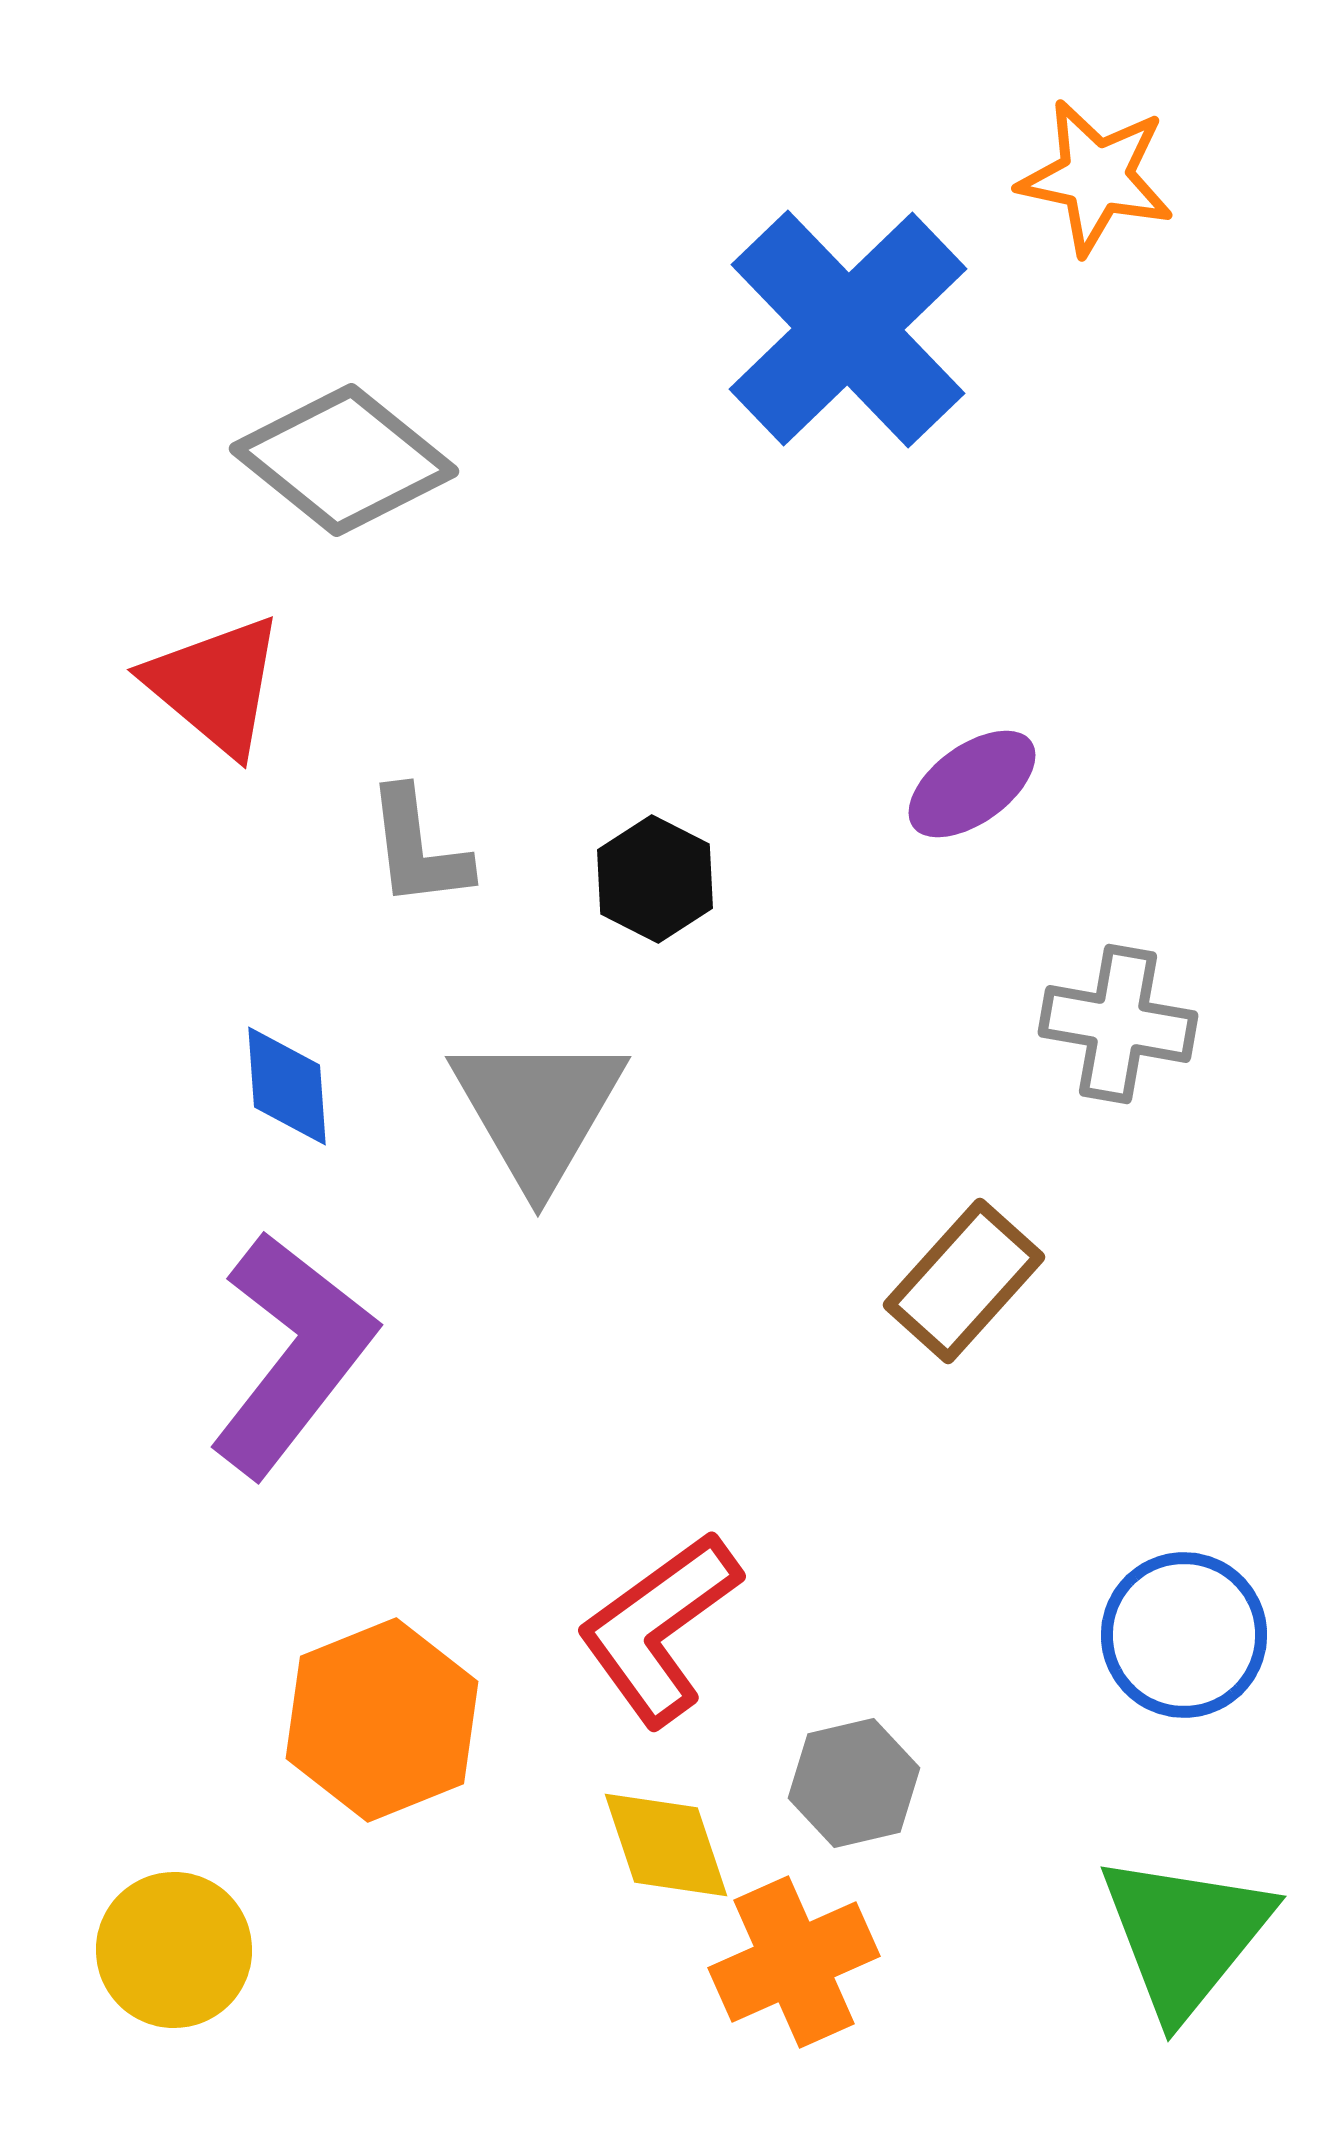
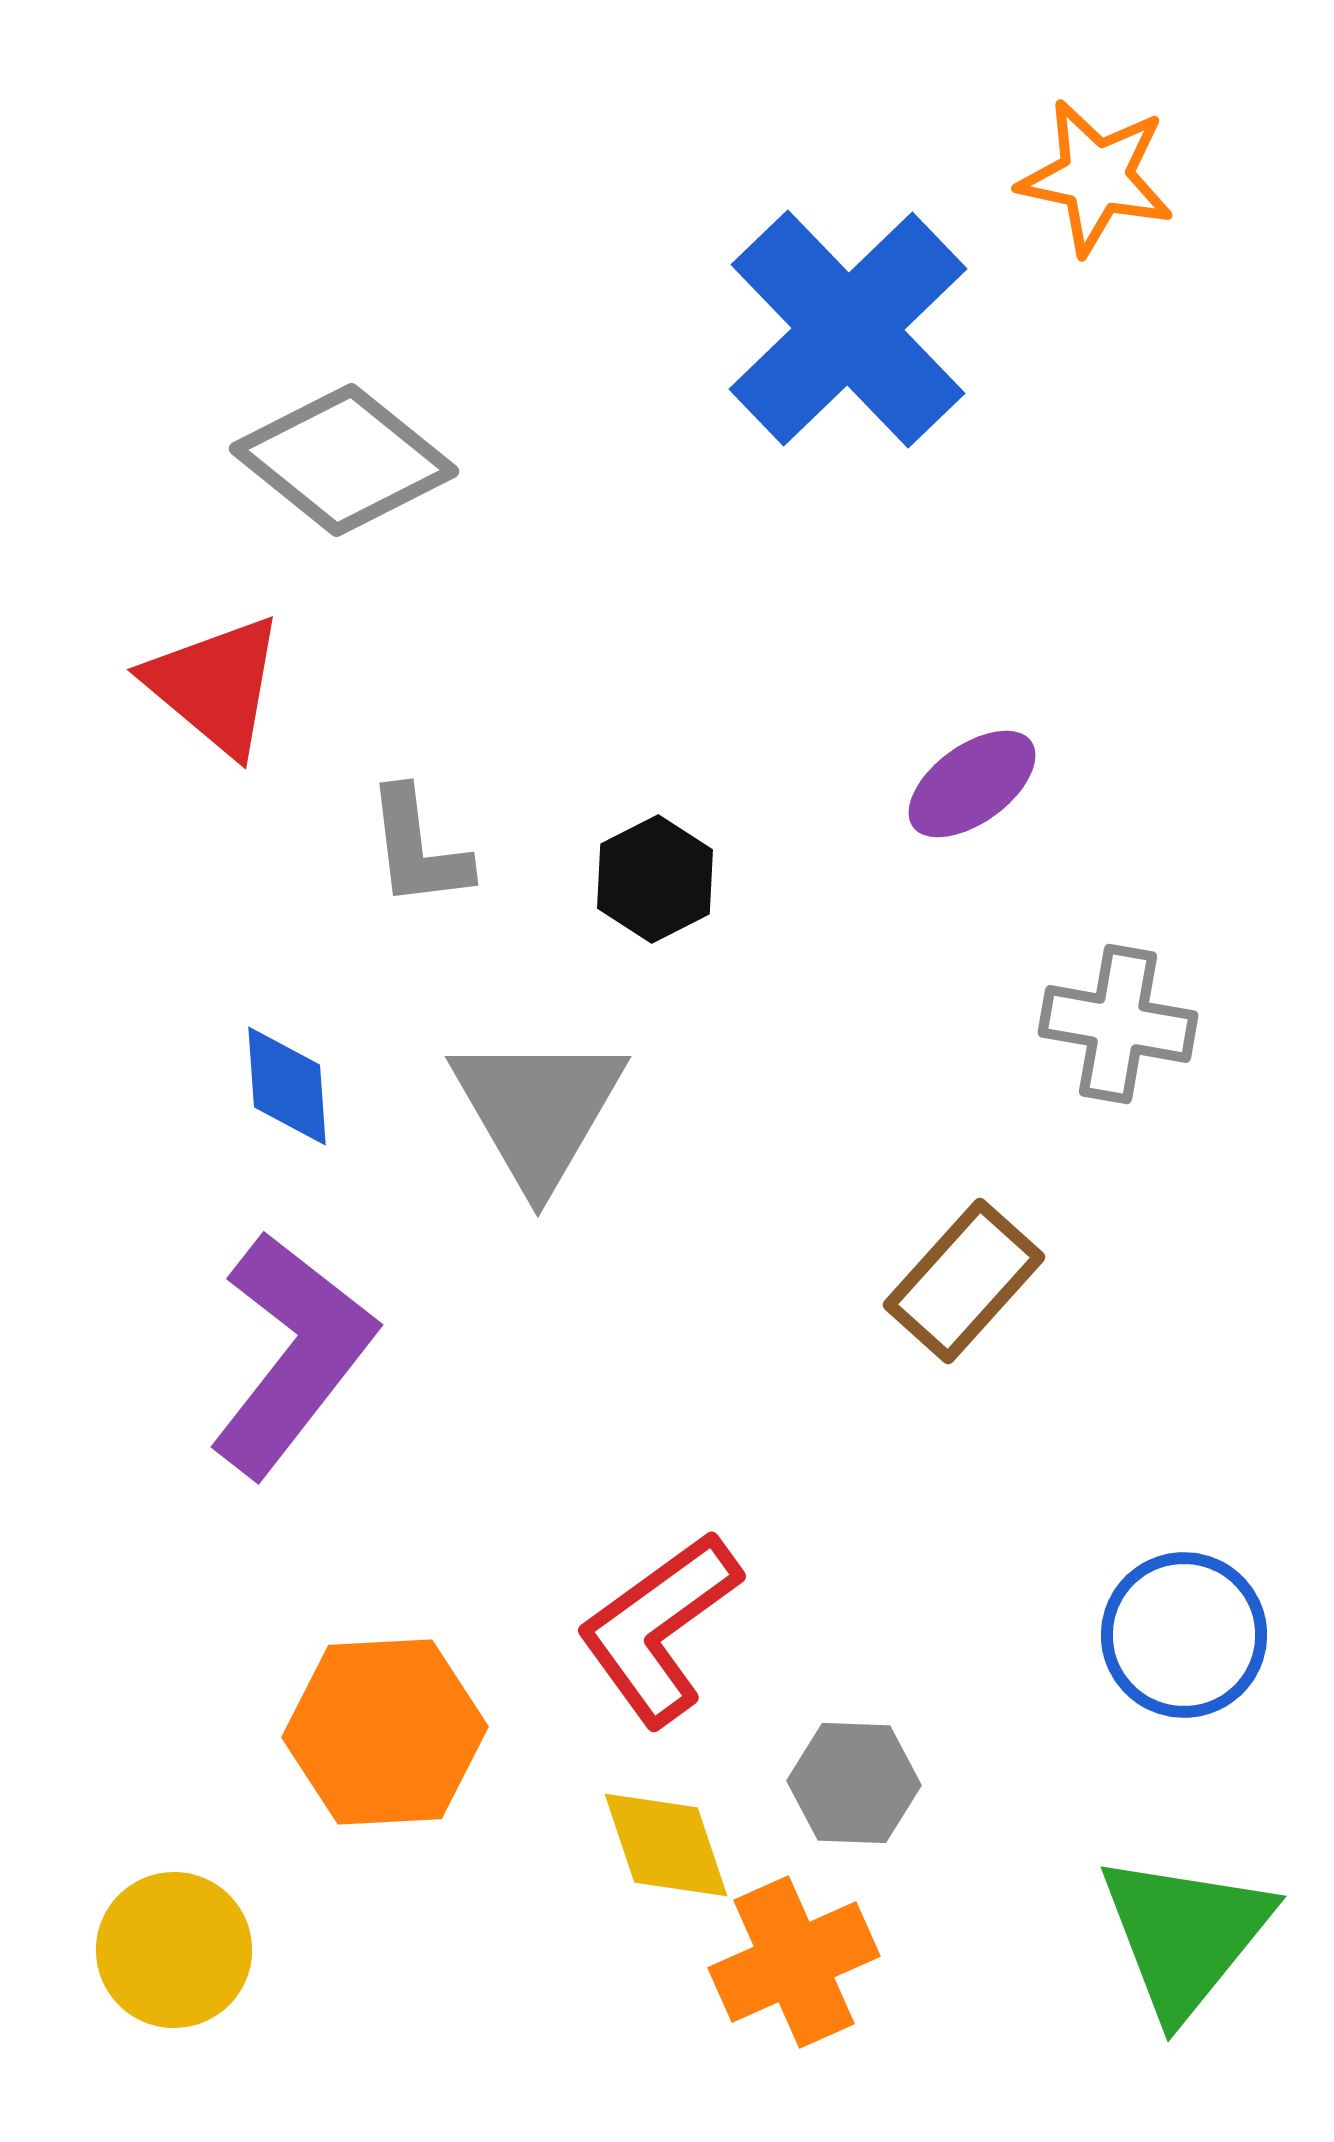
black hexagon: rotated 6 degrees clockwise
orange hexagon: moved 3 px right, 12 px down; rotated 19 degrees clockwise
gray hexagon: rotated 15 degrees clockwise
